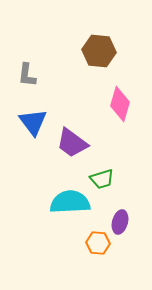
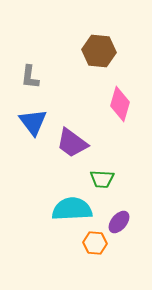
gray L-shape: moved 3 px right, 2 px down
green trapezoid: rotated 20 degrees clockwise
cyan semicircle: moved 2 px right, 7 px down
purple ellipse: moved 1 px left; rotated 25 degrees clockwise
orange hexagon: moved 3 px left
